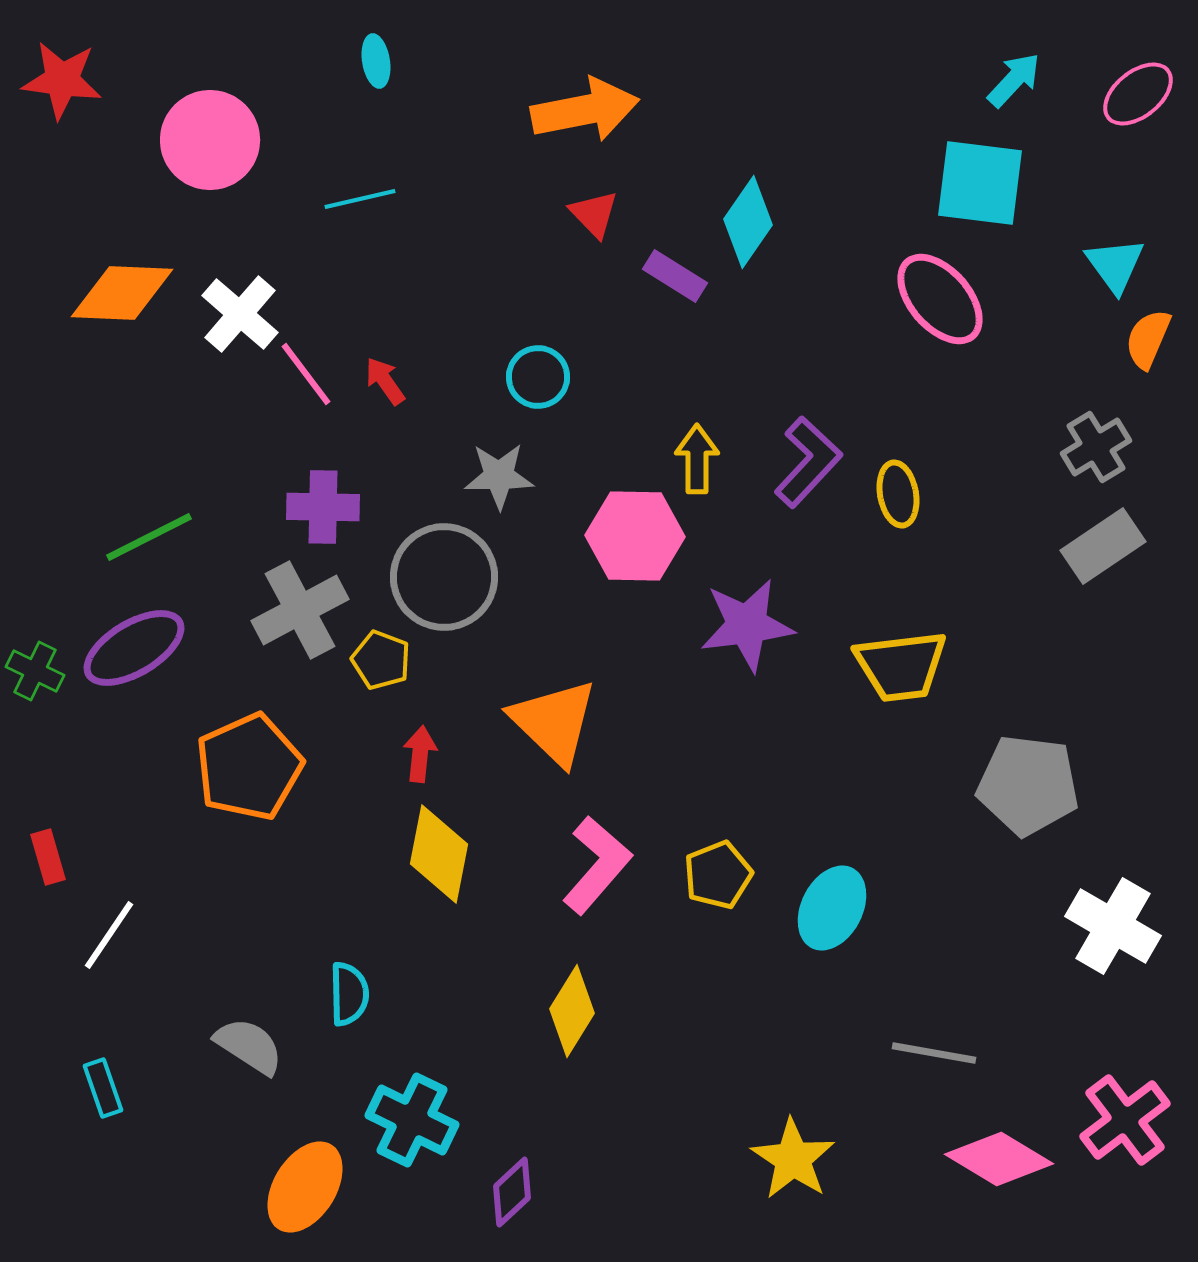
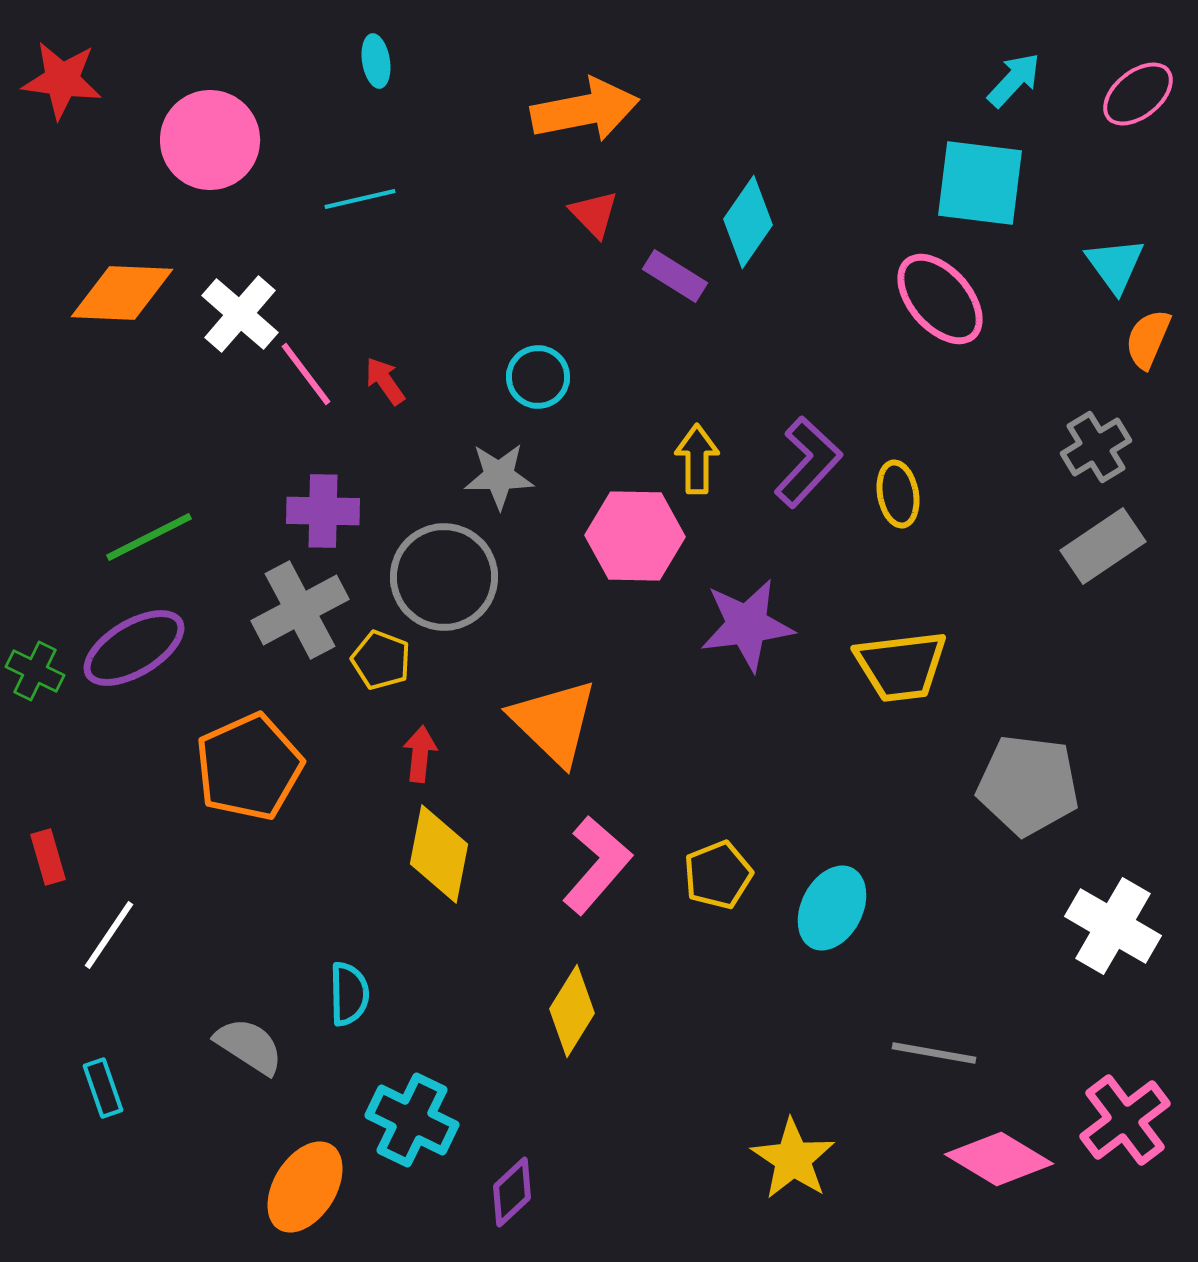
purple cross at (323, 507): moved 4 px down
